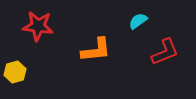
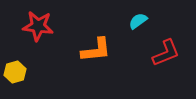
red L-shape: moved 1 px right, 1 px down
